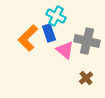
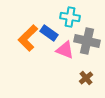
cyan cross: moved 14 px right, 1 px down; rotated 18 degrees counterclockwise
blue rectangle: rotated 36 degrees counterclockwise
pink triangle: rotated 18 degrees counterclockwise
